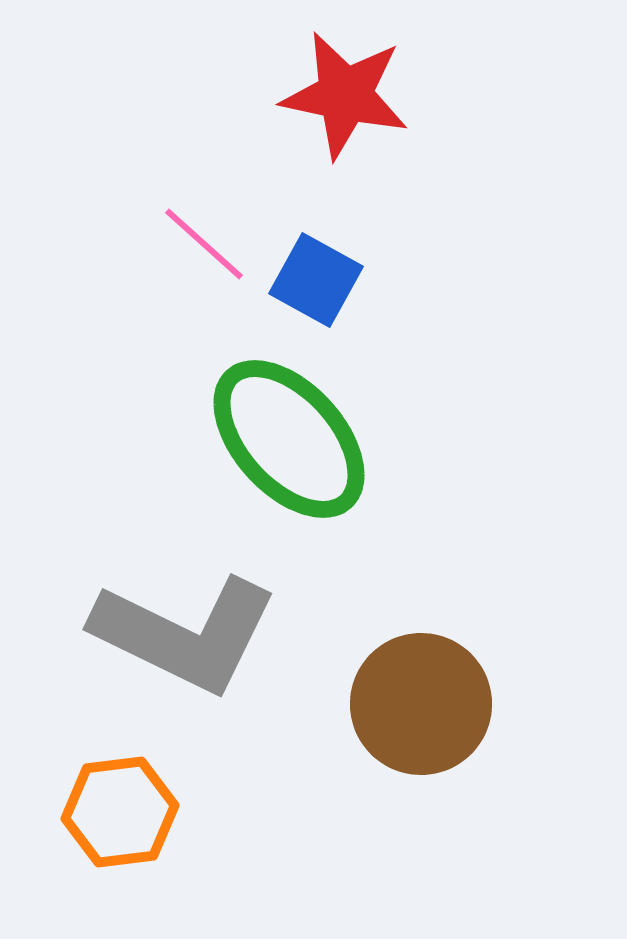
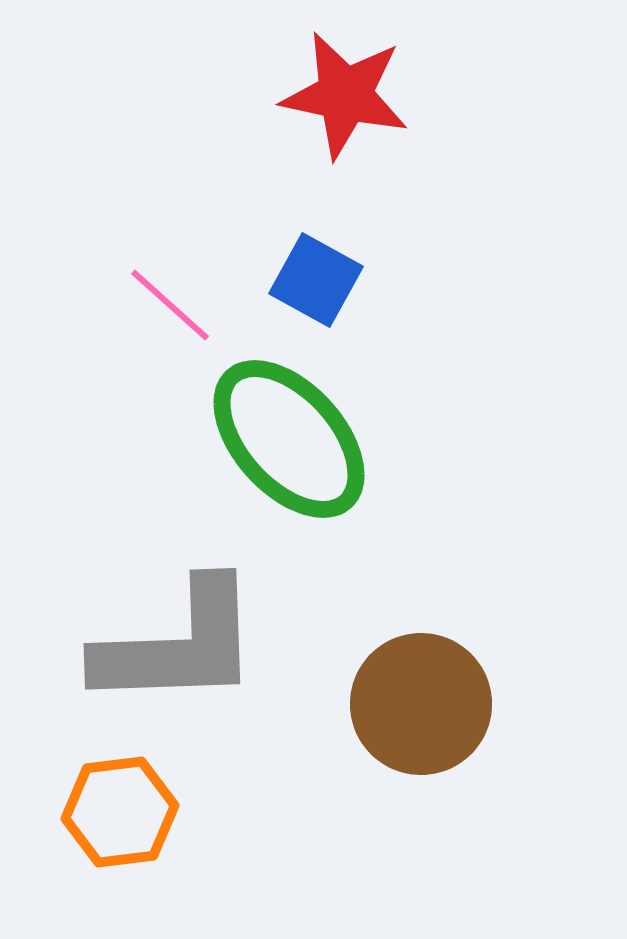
pink line: moved 34 px left, 61 px down
gray L-shape: moved 7 px left, 11 px down; rotated 28 degrees counterclockwise
